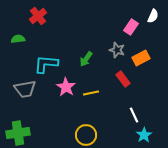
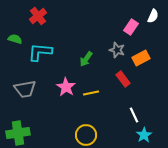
green semicircle: moved 3 px left; rotated 24 degrees clockwise
cyan L-shape: moved 6 px left, 12 px up
